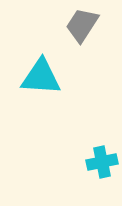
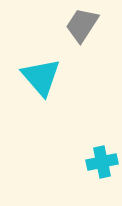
cyan triangle: rotated 45 degrees clockwise
